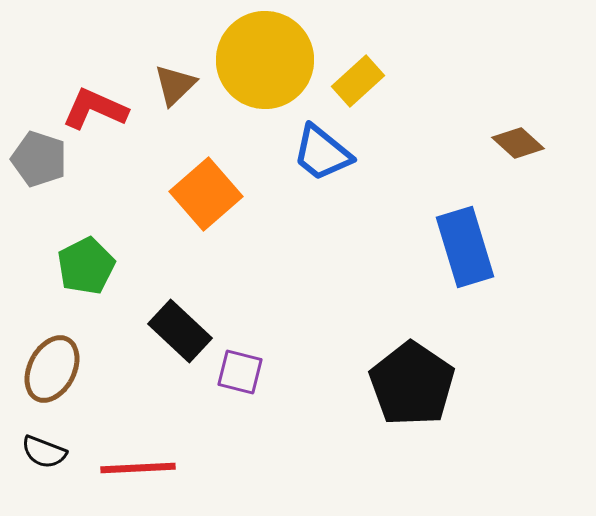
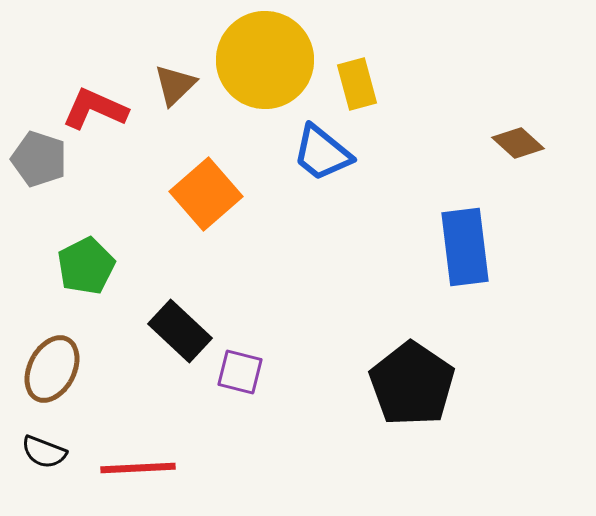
yellow rectangle: moved 1 px left, 3 px down; rotated 63 degrees counterclockwise
blue rectangle: rotated 10 degrees clockwise
